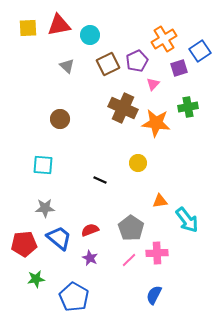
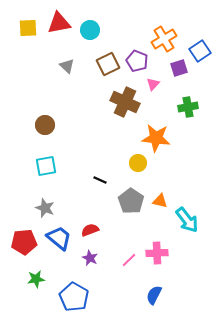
red triangle: moved 2 px up
cyan circle: moved 5 px up
purple pentagon: rotated 25 degrees counterclockwise
brown cross: moved 2 px right, 6 px up
brown circle: moved 15 px left, 6 px down
orange star: moved 15 px down
cyan square: moved 3 px right, 1 px down; rotated 15 degrees counterclockwise
orange triangle: rotated 21 degrees clockwise
gray star: rotated 24 degrees clockwise
gray pentagon: moved 27 px up
red pentagon: moved 2 px up
